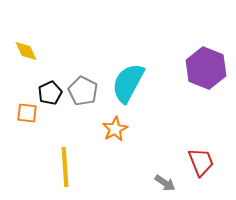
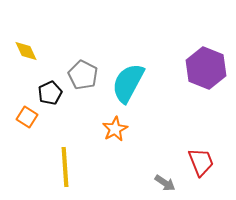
gray pentagon: moved 16 px up
orange square: moved 4 px down; rotated 25 degrees clockwise
